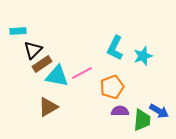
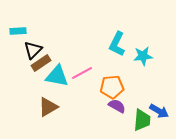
cyan L-shape: moved 2 px right, 4 px up
cyan star: rotated 12 degrees clockwise
brown rectangle: moved 1 px left, 1 px up
orange pentagon: rotated 15 degrees clockwise
purple semicircle: moved 3 px left, 5 px up; rotated 30 degrees clockwise
